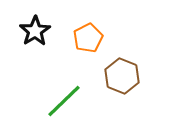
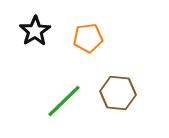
orange pentagon: rotated 20 degrees clockwise
brown hexagon: moved 4 px left, 17 px down; rotated 16 degrees counterclockwise
